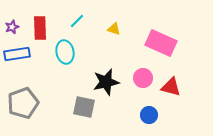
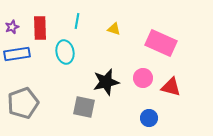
cyan line: rotated 35 degrees counterclockwise
blue circle: moved 3 px down
